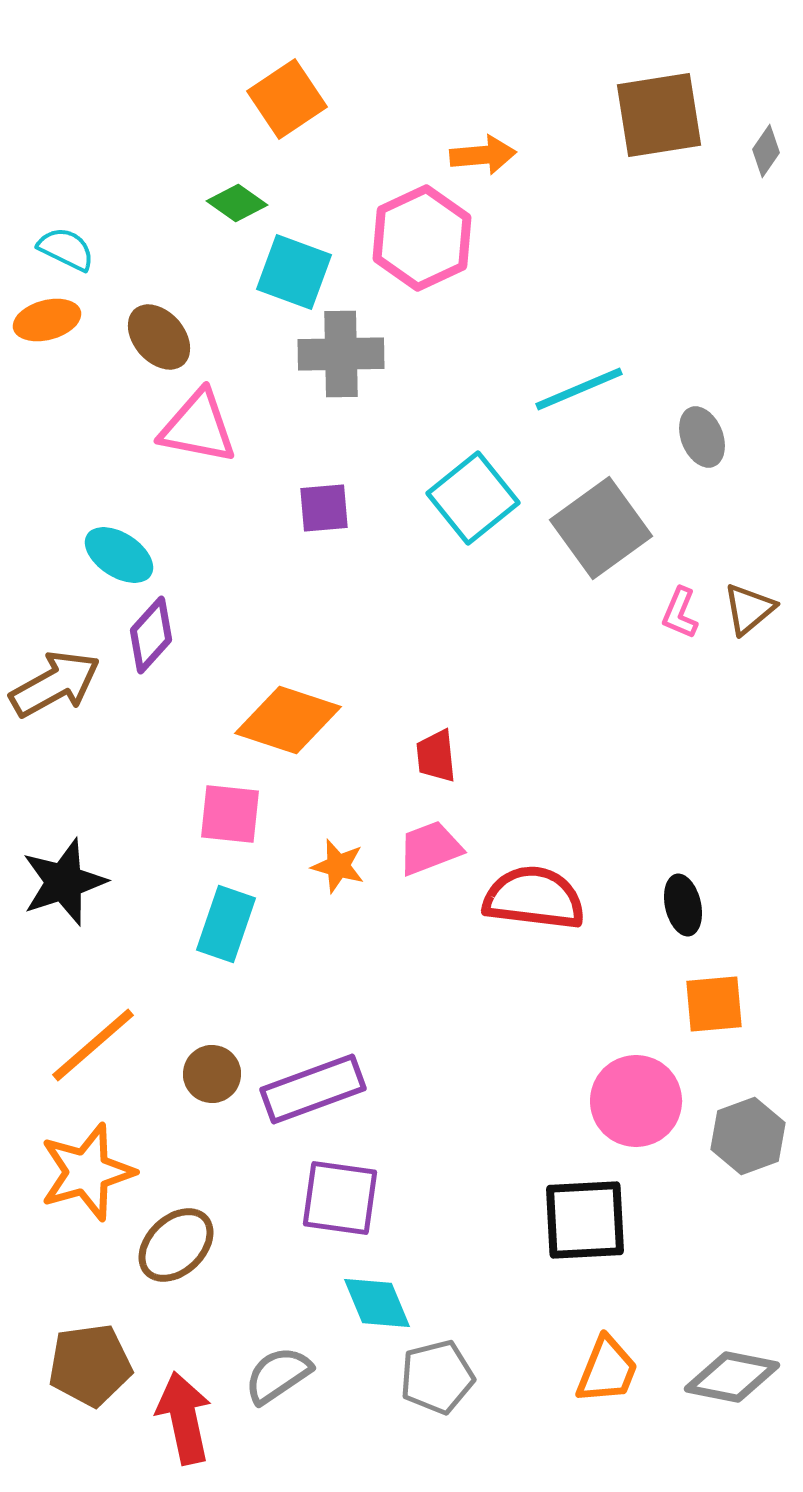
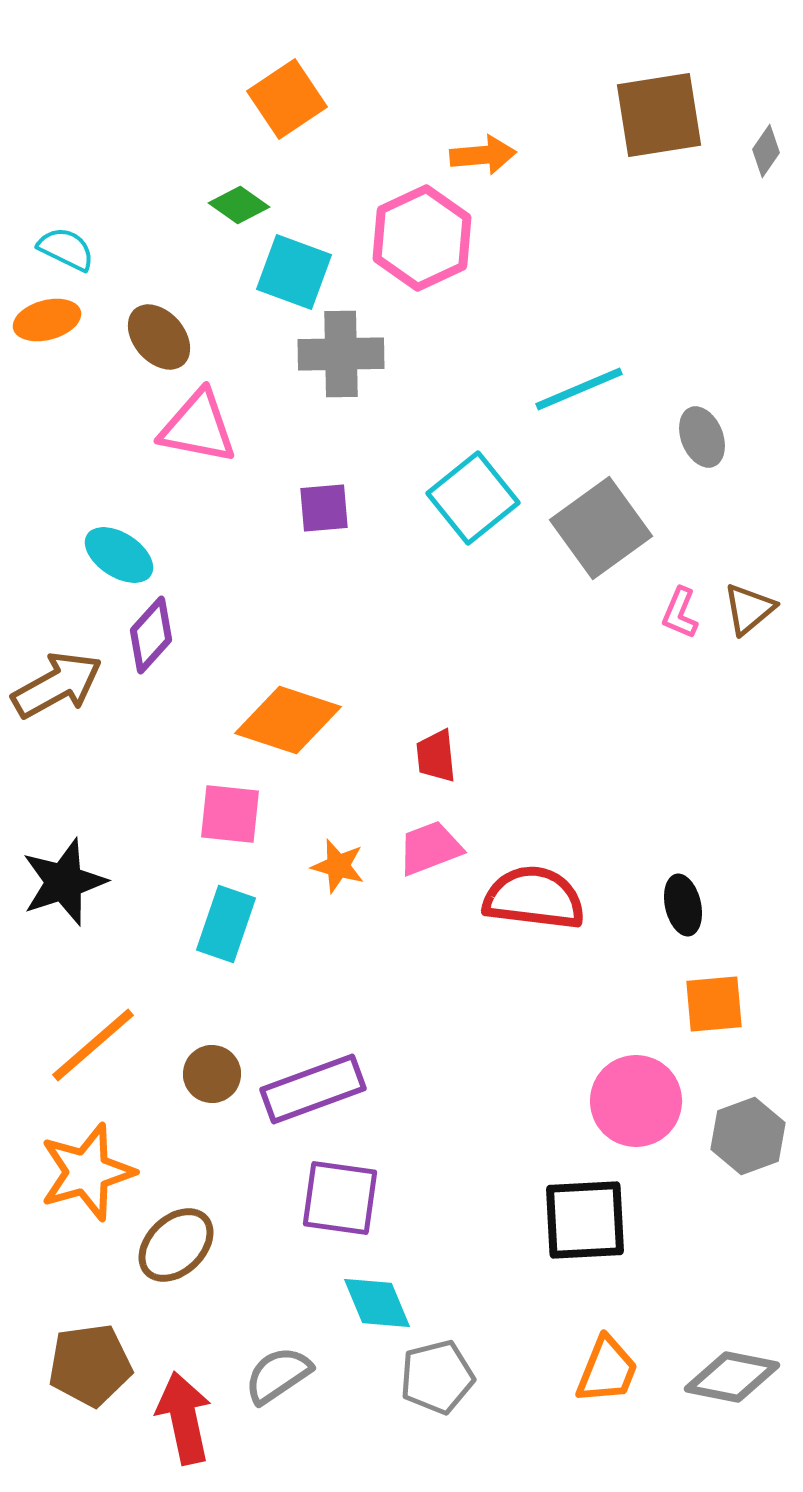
green diamond at (237, 203): moved 2 px right, 2 px down
brown arrow at (55, 684): moved 2 px right, 1 px down
